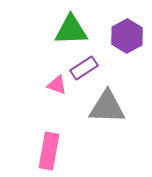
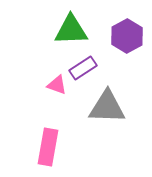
purple rectangle: moved 1 px left
pink rectangle: moved 1 px left, 4 px up
